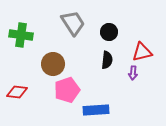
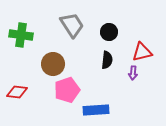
gray trapezoid: moved 1 px left, 2 px down
